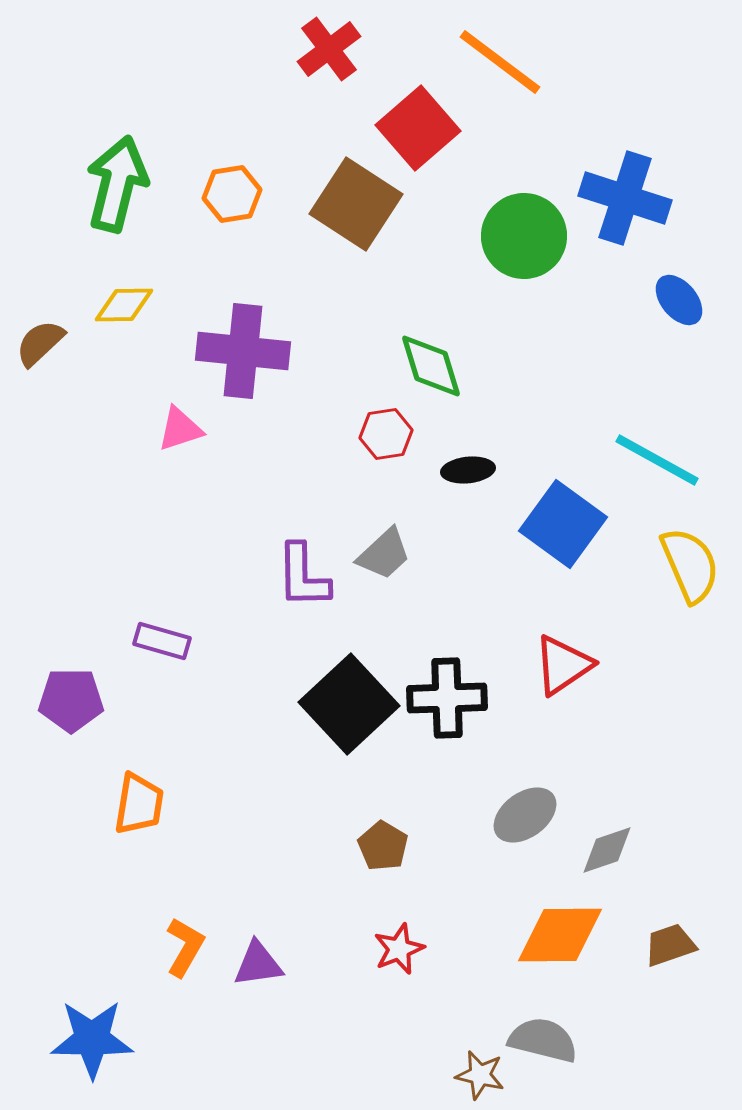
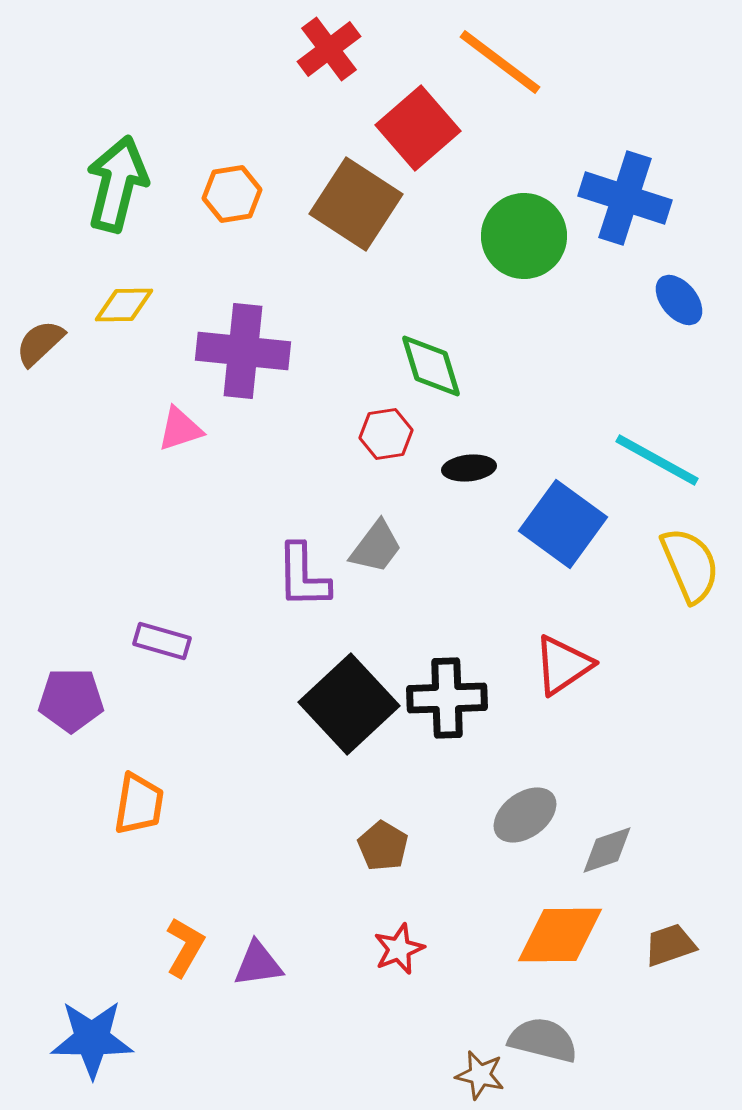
black ellipse: moved 1 px right, 2 px up
gray trapezoid: moved 8 px left, 7 px up; rotated 10 degrees counterclockwise
